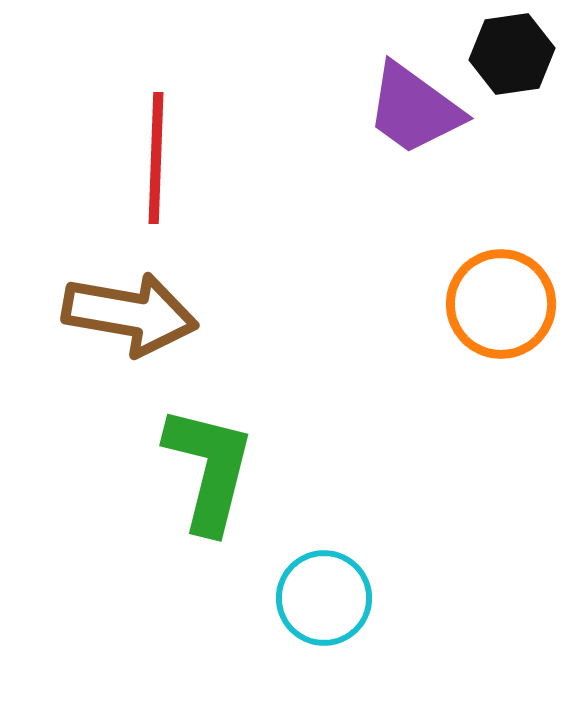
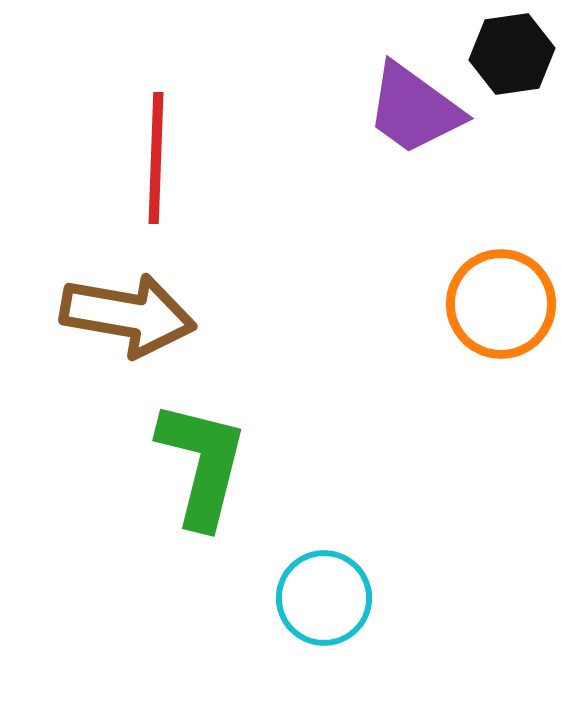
brown arrow: moved 2 px left, 1 px down
green L-shape: moved 7 px left, 5 px up
